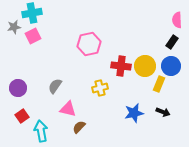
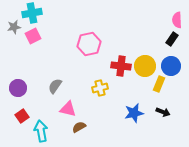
black rectangle: moved 3 px up
brown semicircle: rotated 16 degrees clockwise
